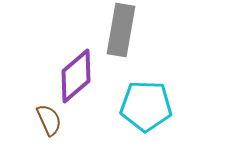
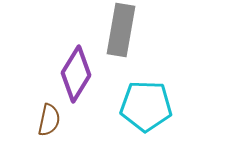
purple diamond: moved 2 px up; rotated 18 degrees counterclockwise
brown semicircle: rotated 36 degrees clockwise
